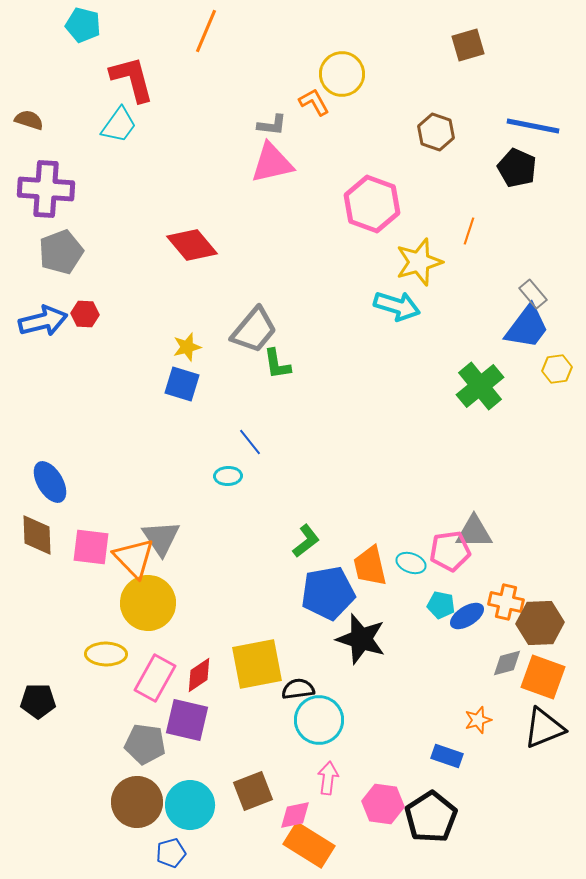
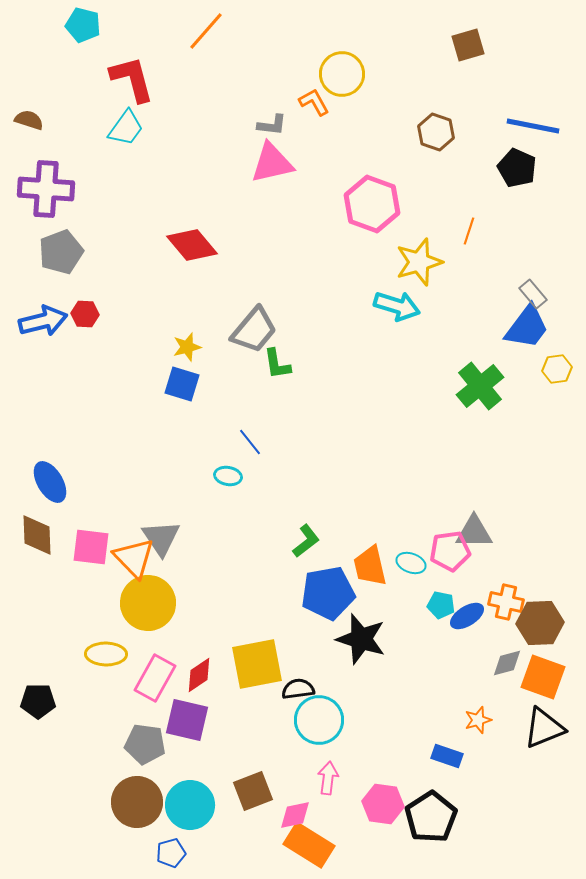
orange line at (206, 31): rotated 18 degrees clockwise
cyan trapezoid at (119, 125): moved 7 px right, 3 px down
cyan ellipse at (228, 476): rotated 12 degrees clockwise
